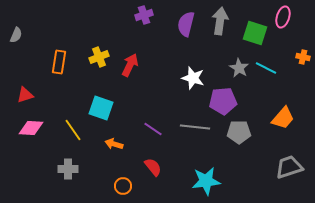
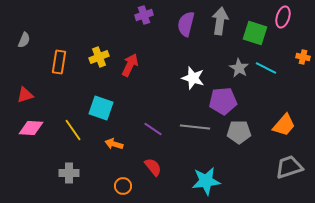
gray semicircle: moved 8 px right, 5 px down
orange trapezoid: moved 1 px right, 7 px down
gray cross: moved 1 px right, 4 px down
